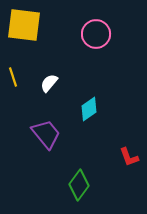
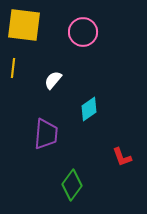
pink circle: moved 13 px left, 2 px up
yellow line: moved 9 px up; rotated 24 degrees clockwise
white semicircle: moved 4 px right, 3 px up
purple trapezoid: rotated 44 degrees clockwise
red L-shape: moved 7 px left
green diamond: moved 7 px left
